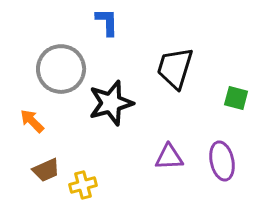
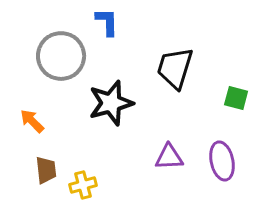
gray circle: moved 13 px up
brown trapezoid: rotated 72 degrees counterclockwise
